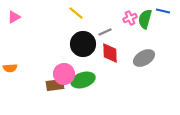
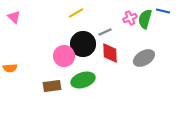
yellow line: rotated 70 degrees counterclockwise
pink triangle: rotated 48 degrees counterclockwise
pink circle: moved 18 px up
brown rectangle: moved 3 px left, 1 px down
